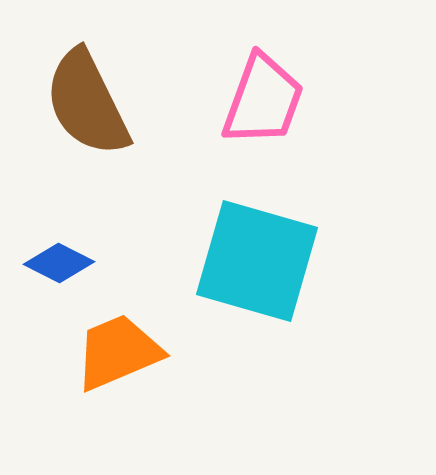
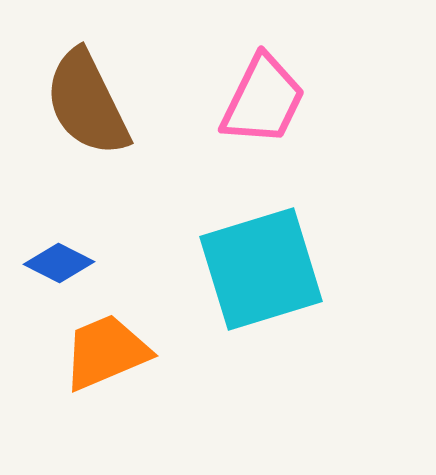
pink trapezoid: rotated 6 degrees clockwise
cyan square: moved 4 px right, 8 px down; rotated 33 degrees counterclockwise
orange trapezoid: moved 12 px left
